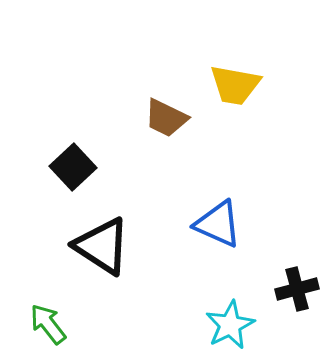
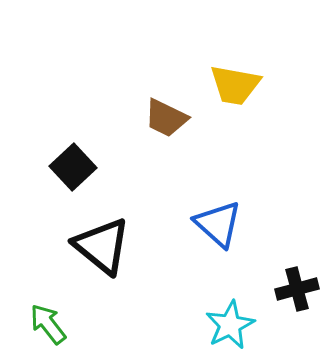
blue triangle: rotated 18 degrees clockwise
black triangle: rotated 6 degrees clockwise
